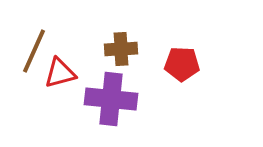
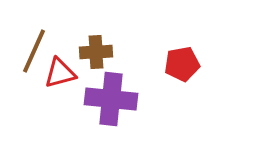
brown cross: moved 25 px left, 3 px down
red pentagon: rotated 12 degrees counterclockwise
